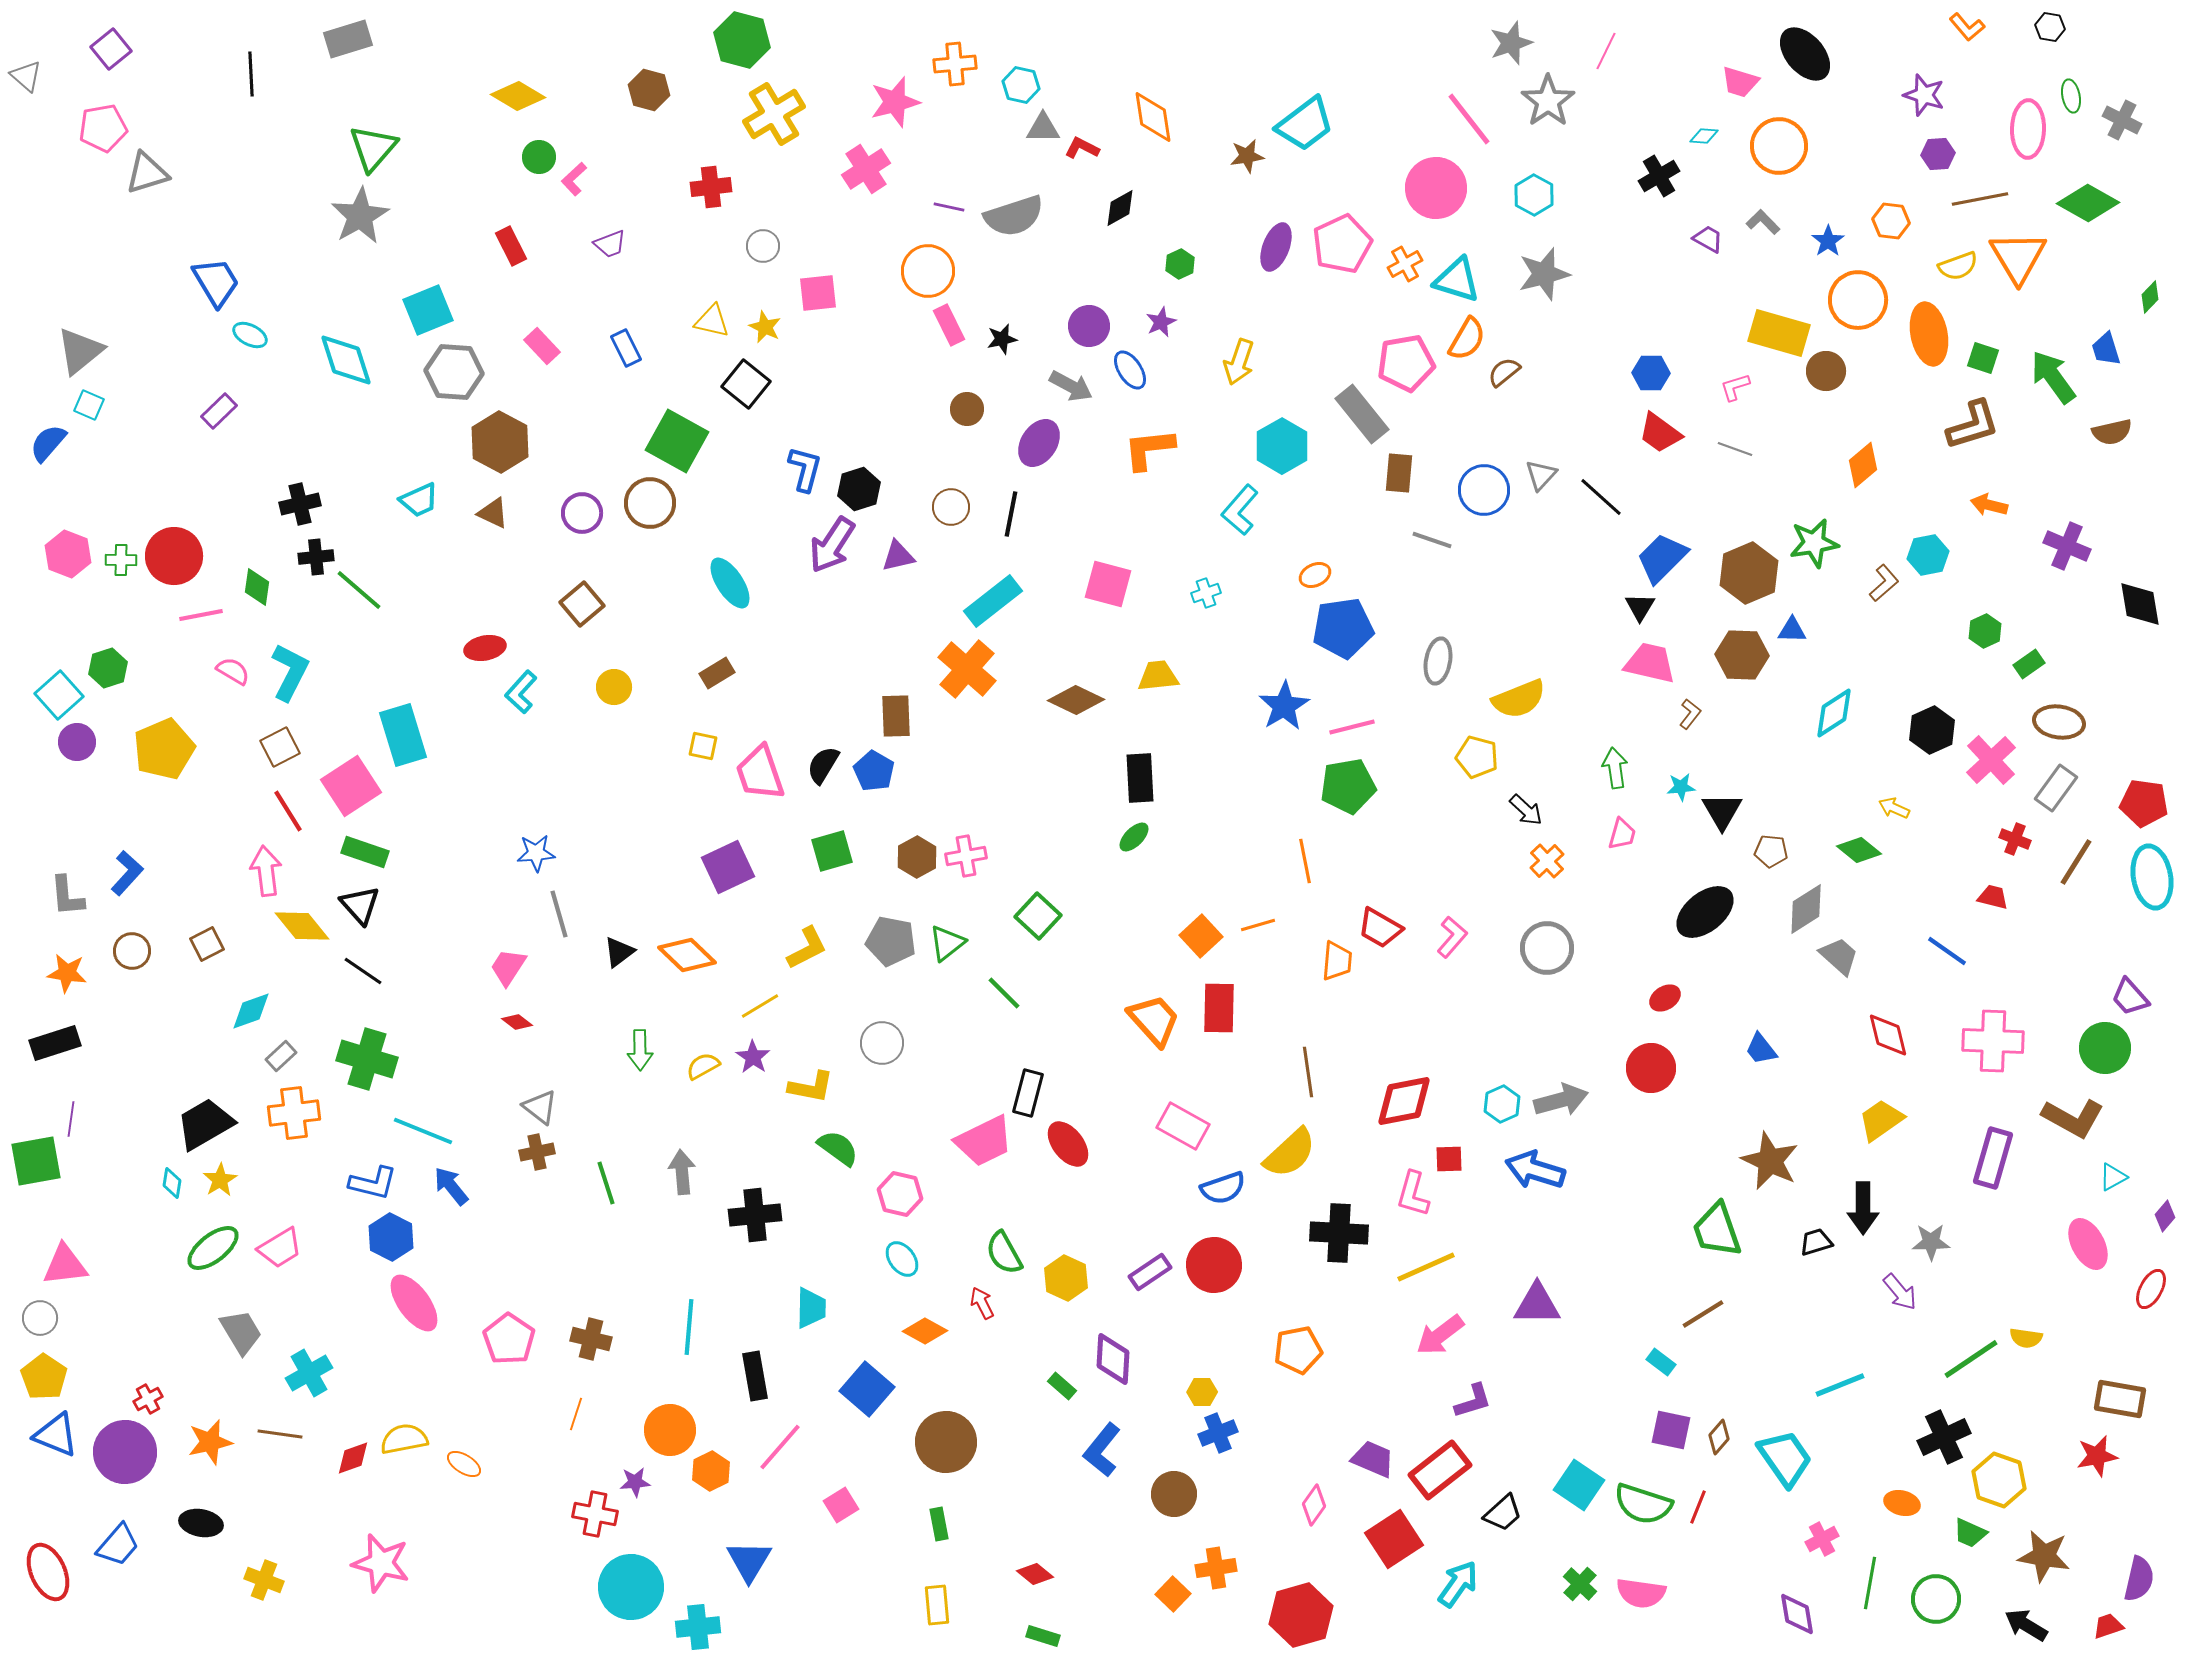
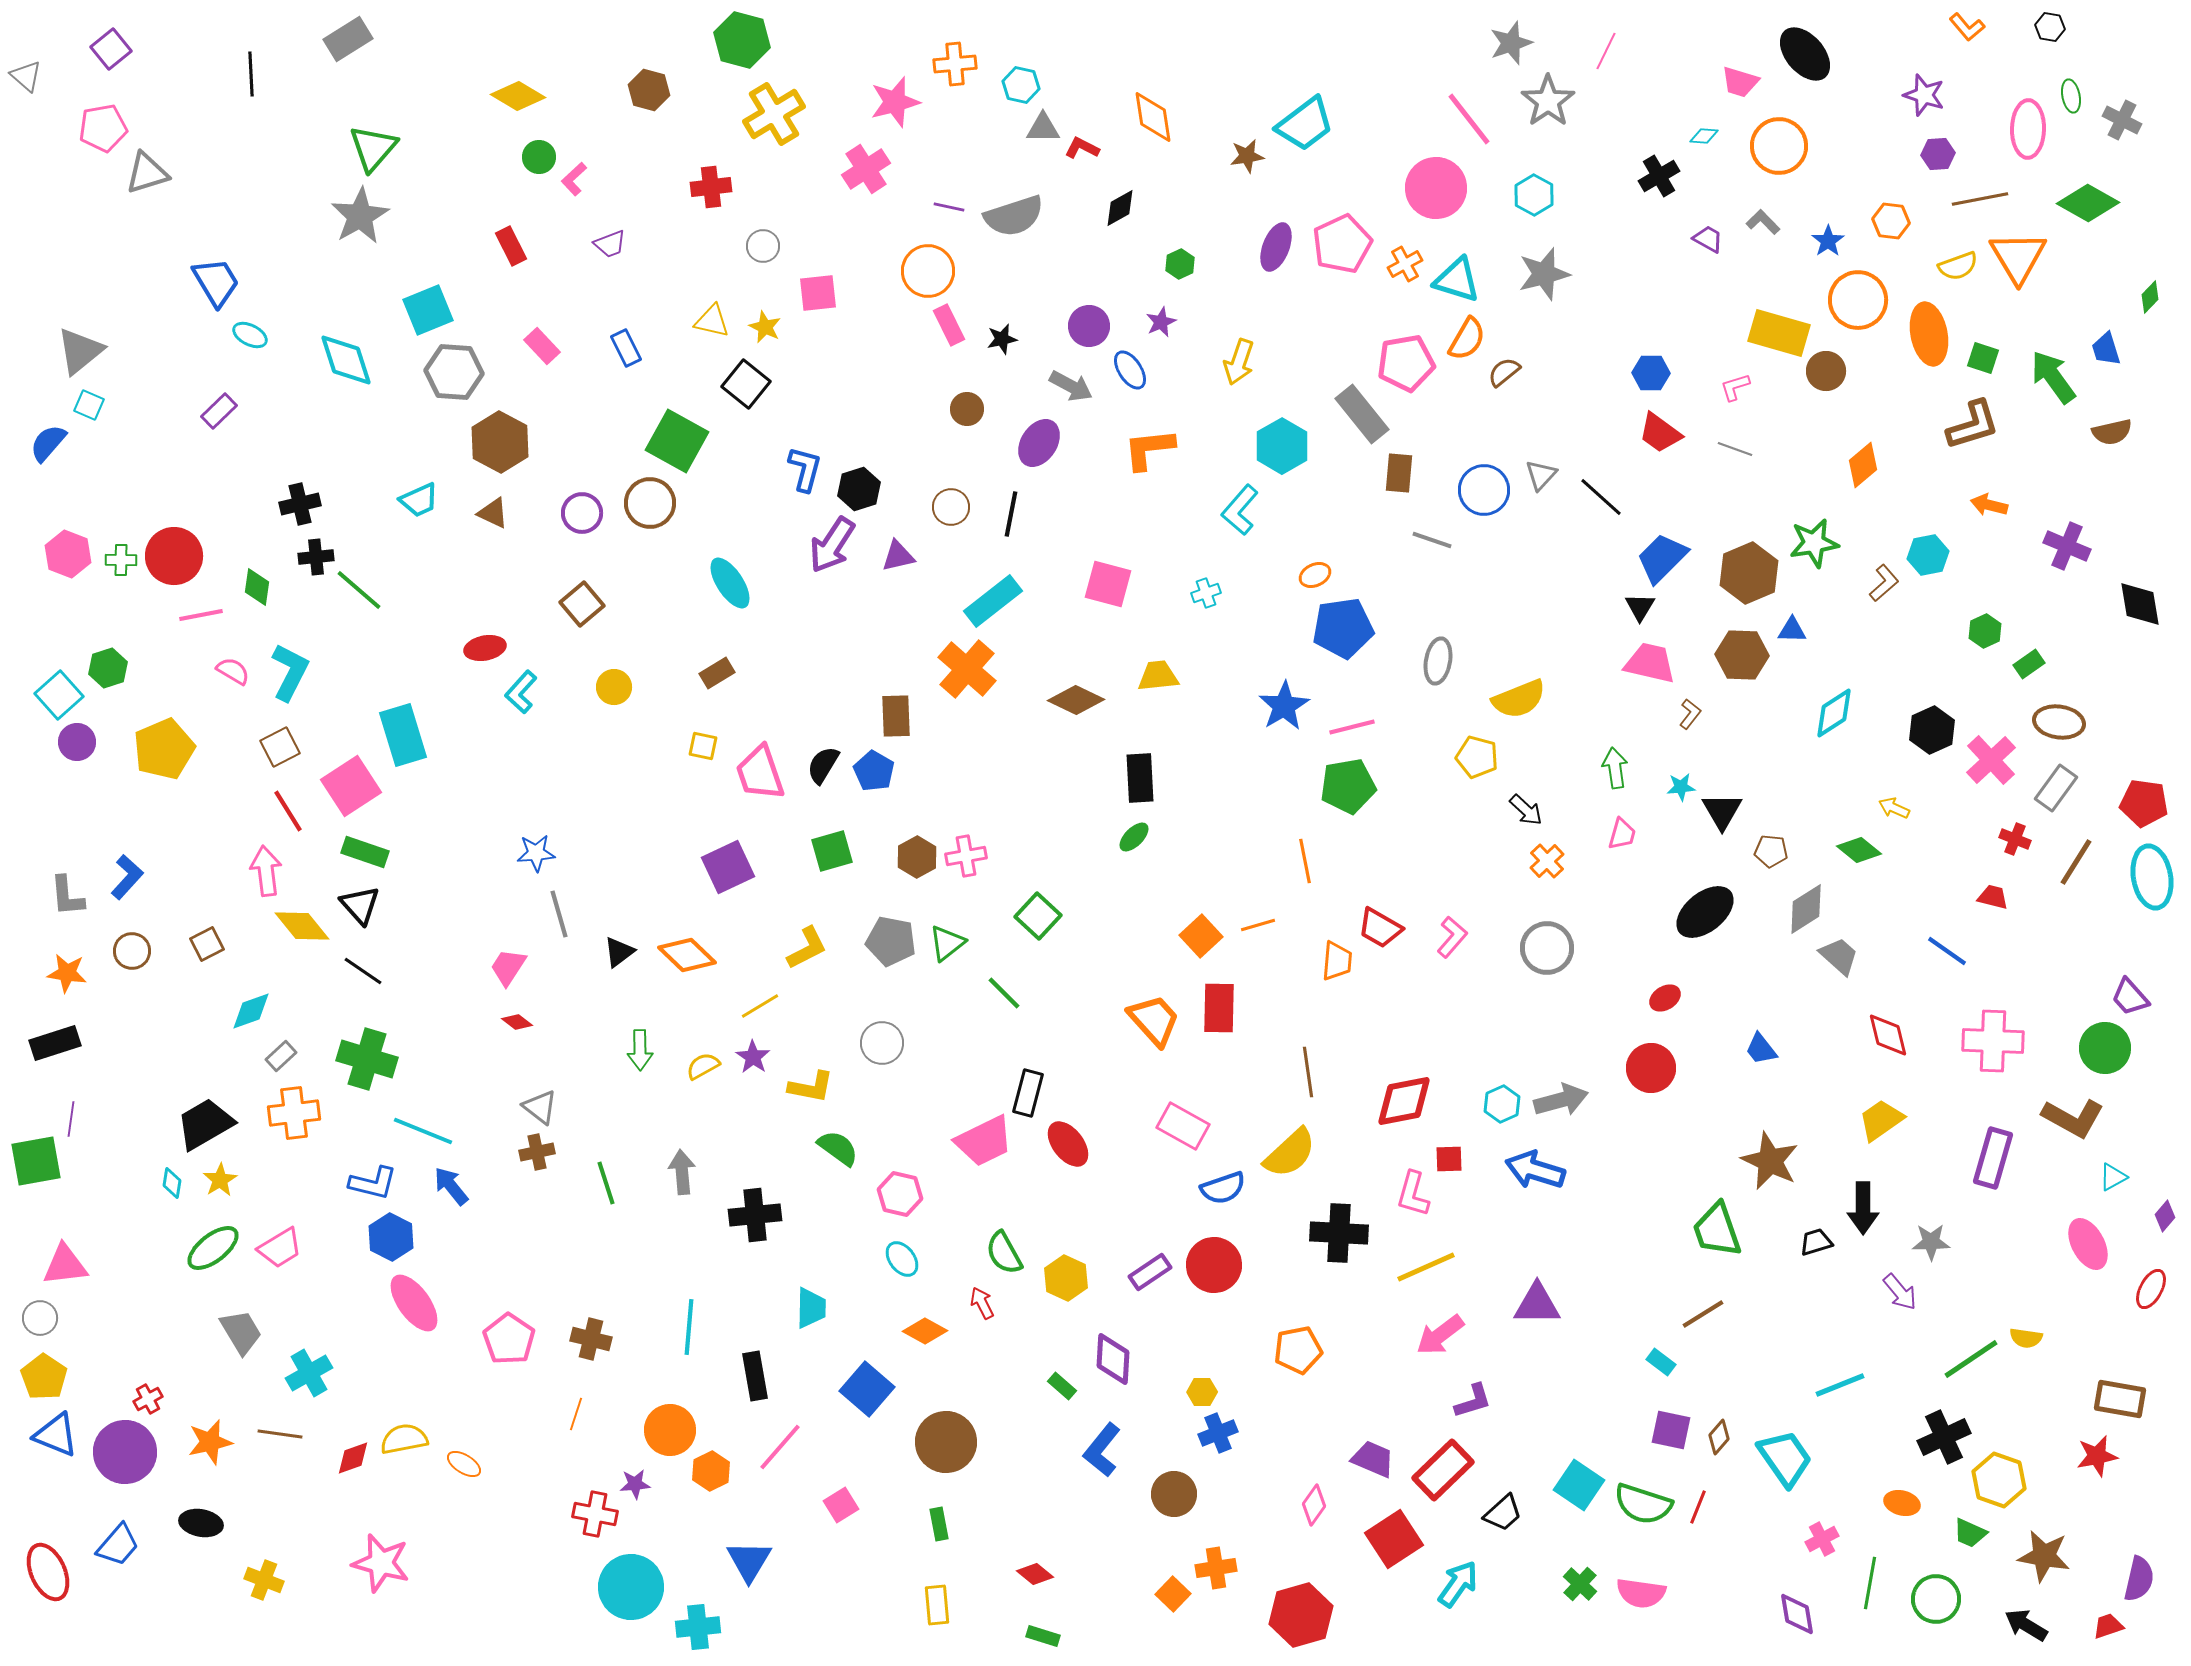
gray rectangle at (348, 39): rotated 15 degrees counterclockwise
blue L-shape at (127, 873): moved 4 px down
red rectangle at (1440, 1470): moved 3 px right; rotated 6 degrees counterclockwise
purple star at (635, 1482): moved 2 px down
